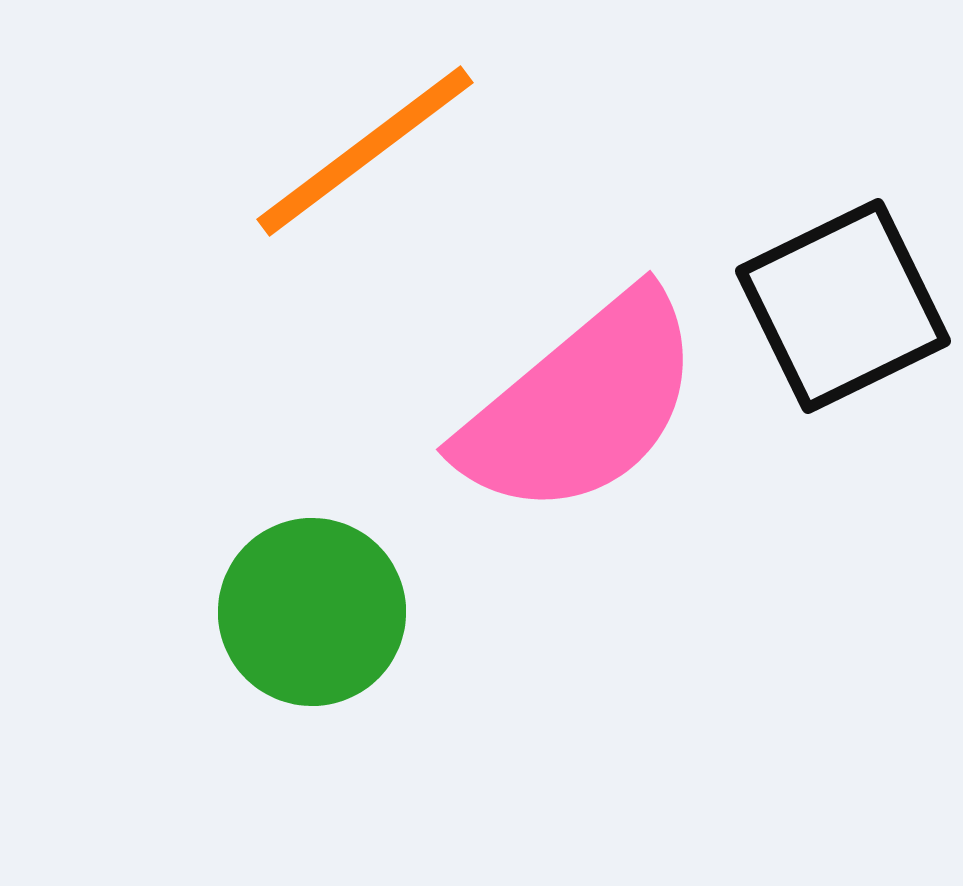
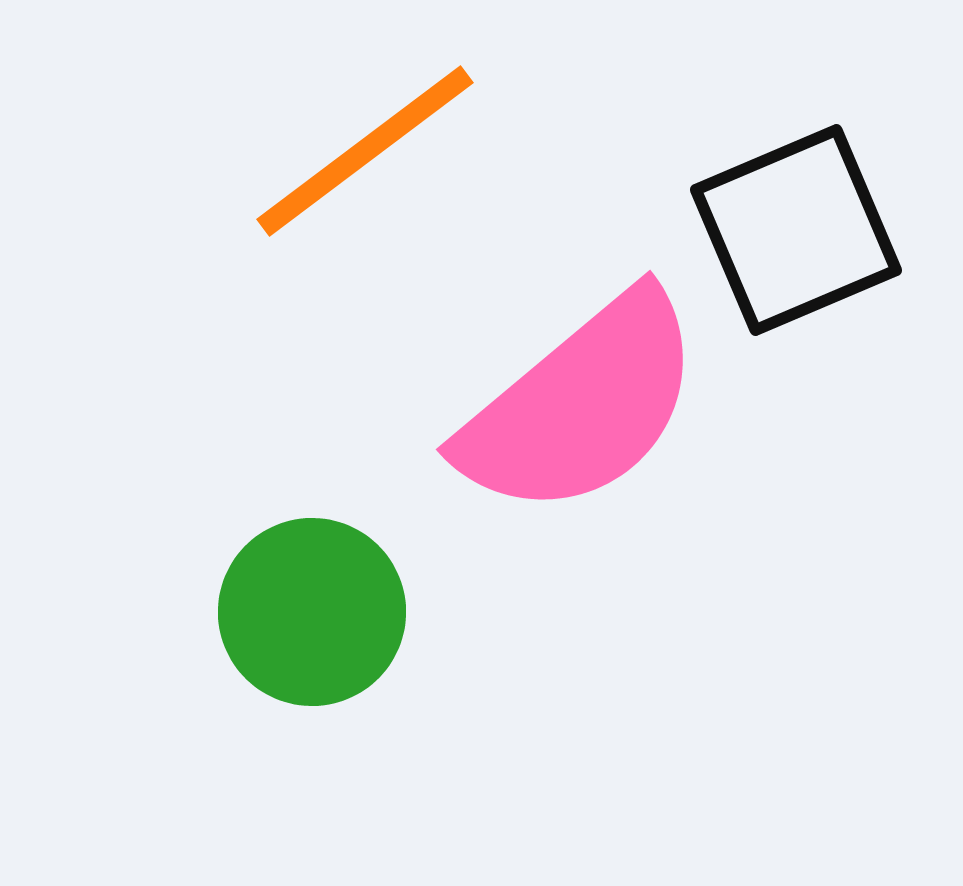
black square: moved 47 px left, 76 px up; rotated 3 degrees clockwise
